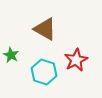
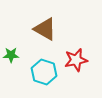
green star: rotated 28 degrees counterclockwise
red star: rotated 15 degrees clockwise
